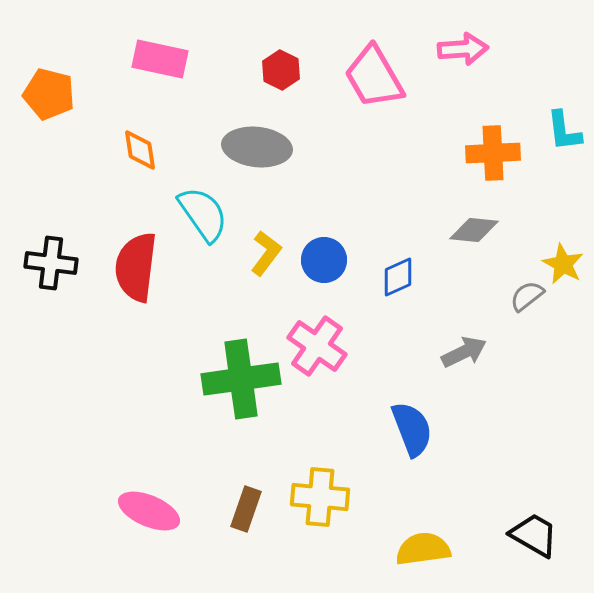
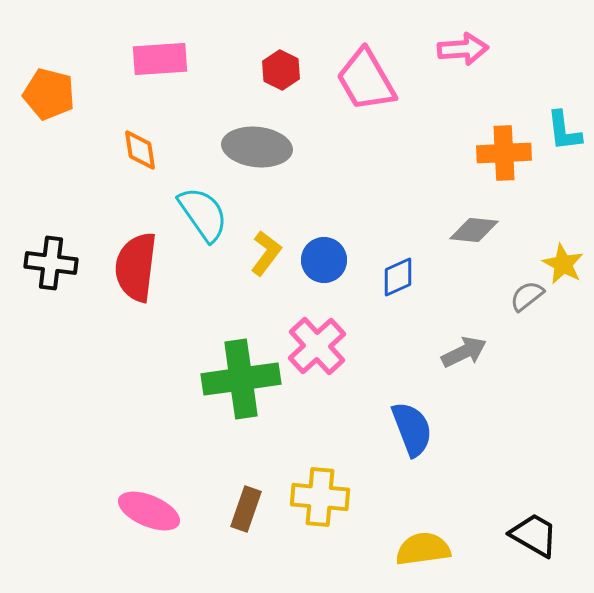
pink rectangle: rotated 16 degrees counterclockwise
pink trapezoid: moved 8 px left, 3 px down
orange cross: moved 11 px right
pink cross: rotated 12 degrees clockwise
